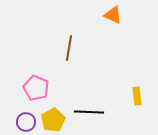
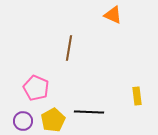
purple circle: moved 3 px left, 1 px up
